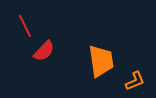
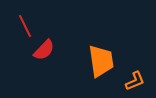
red semicircle: moved 1 px up
